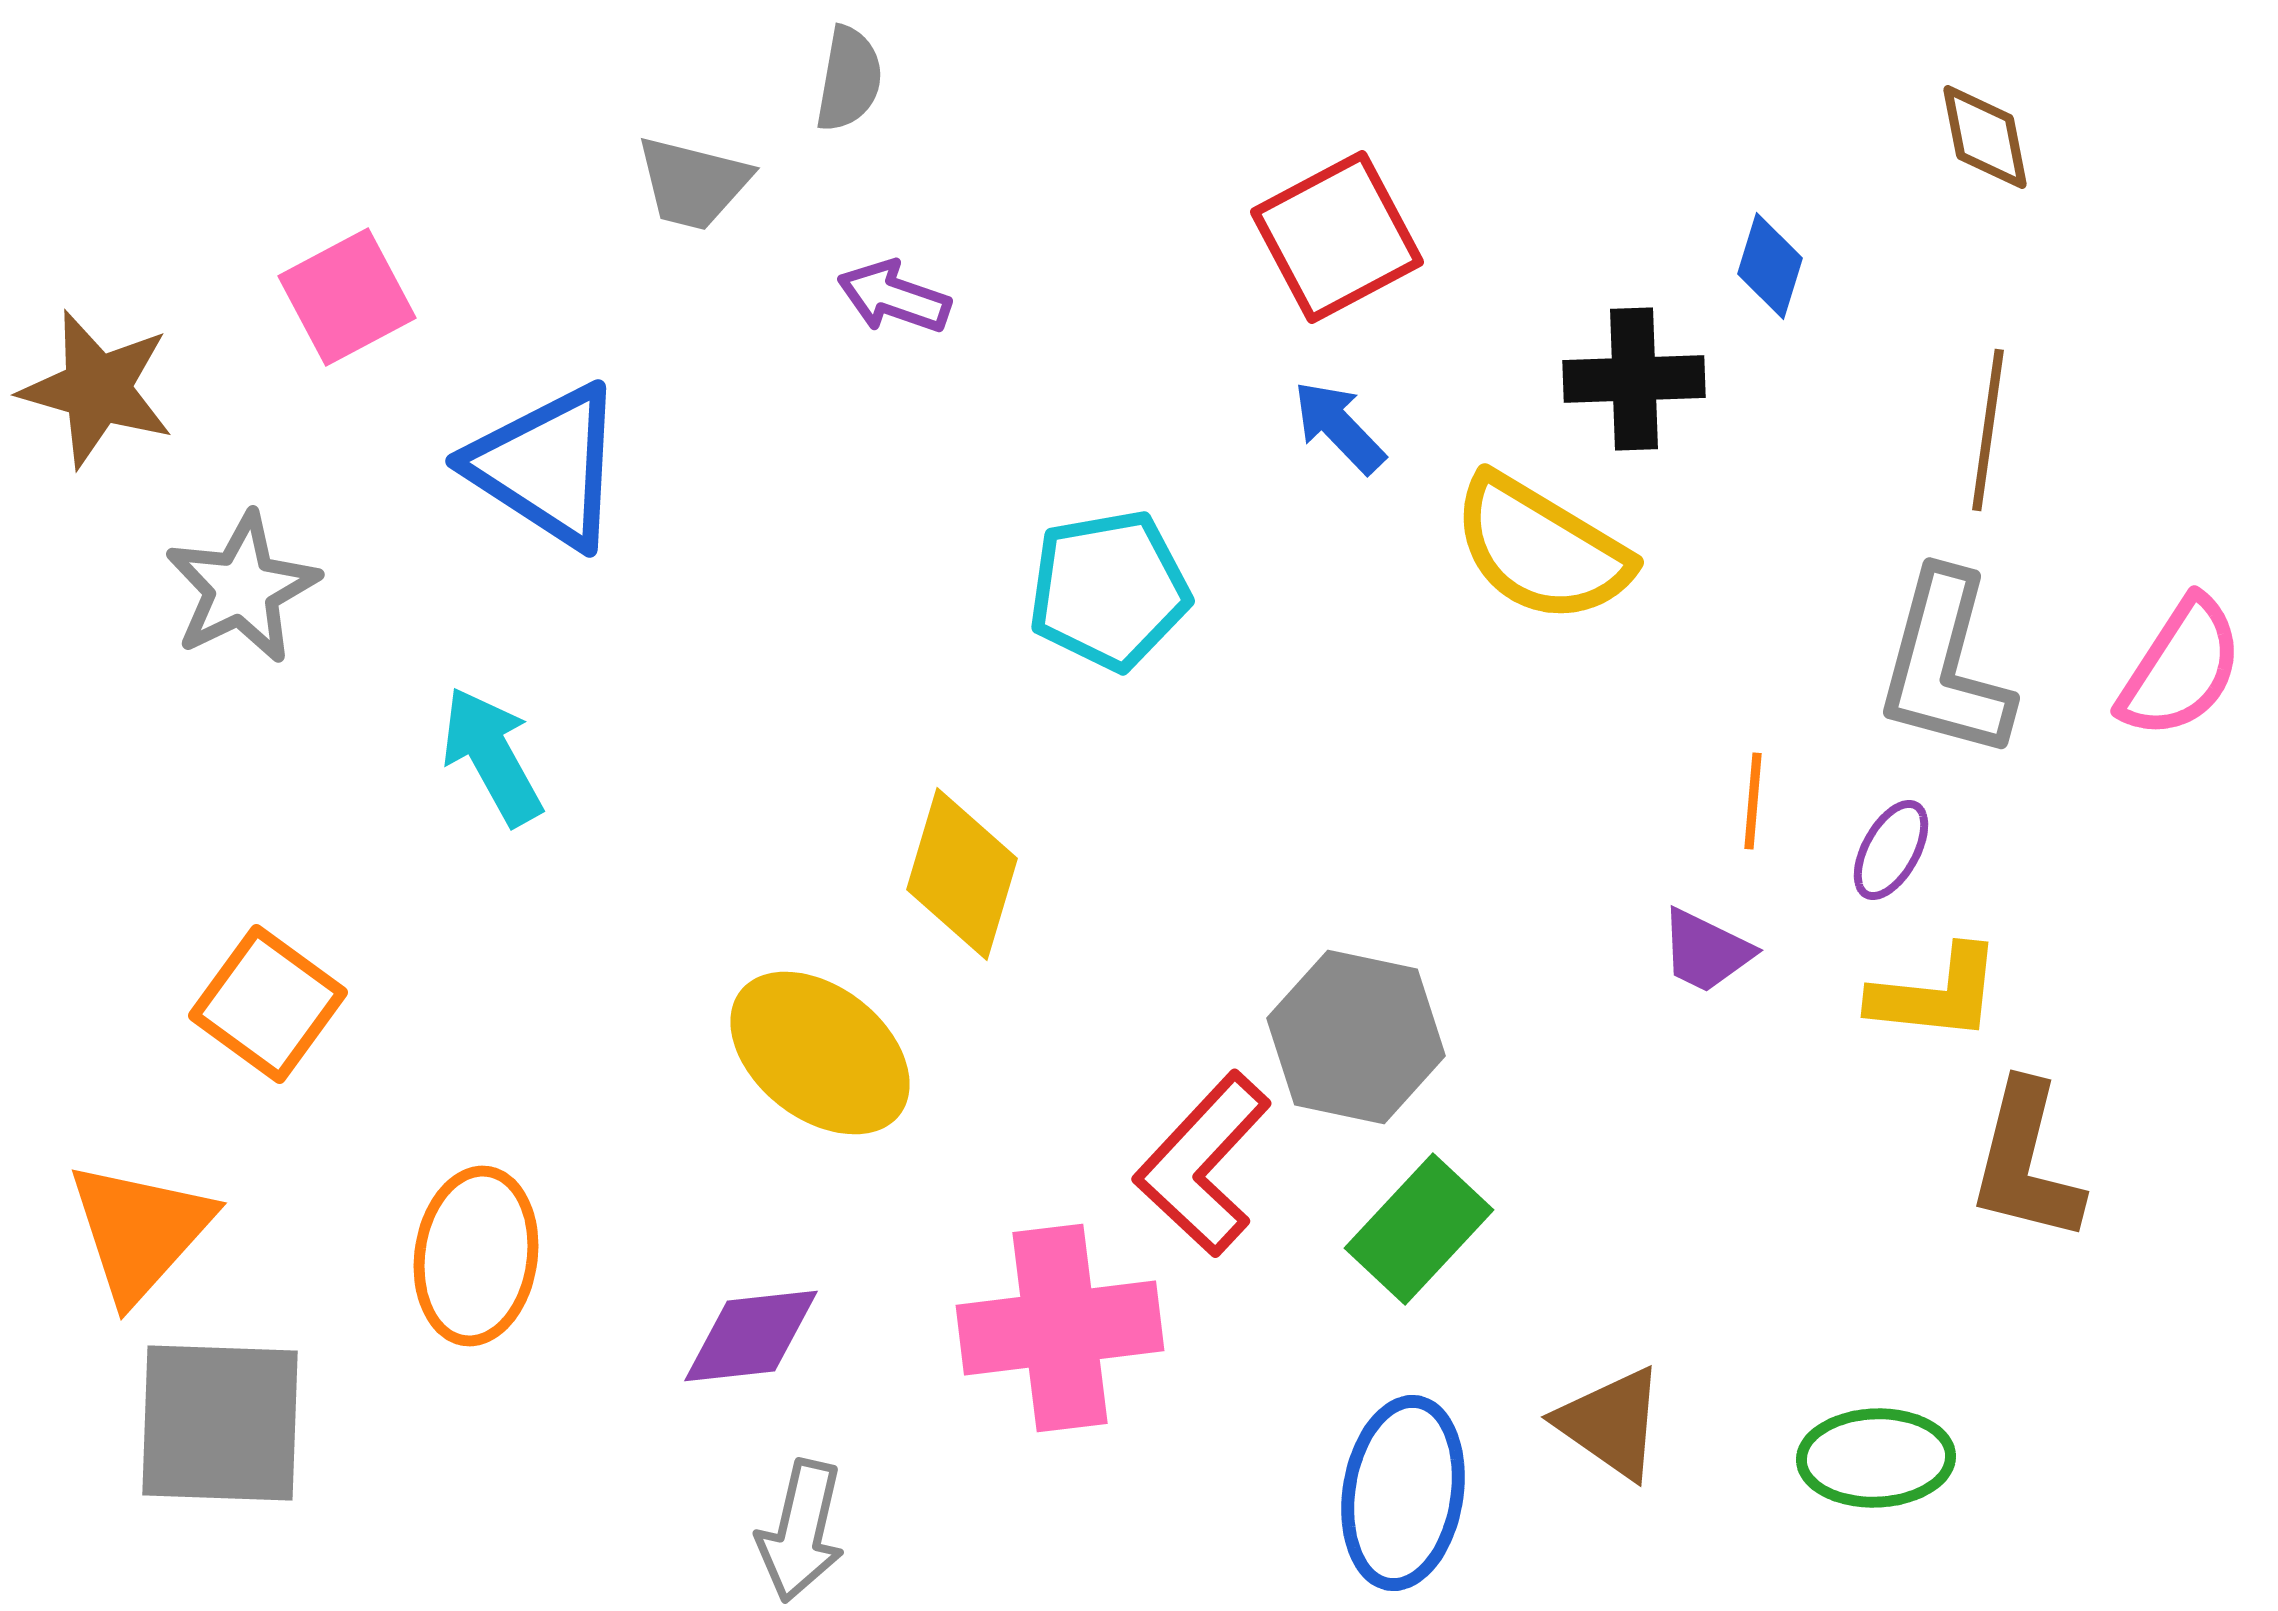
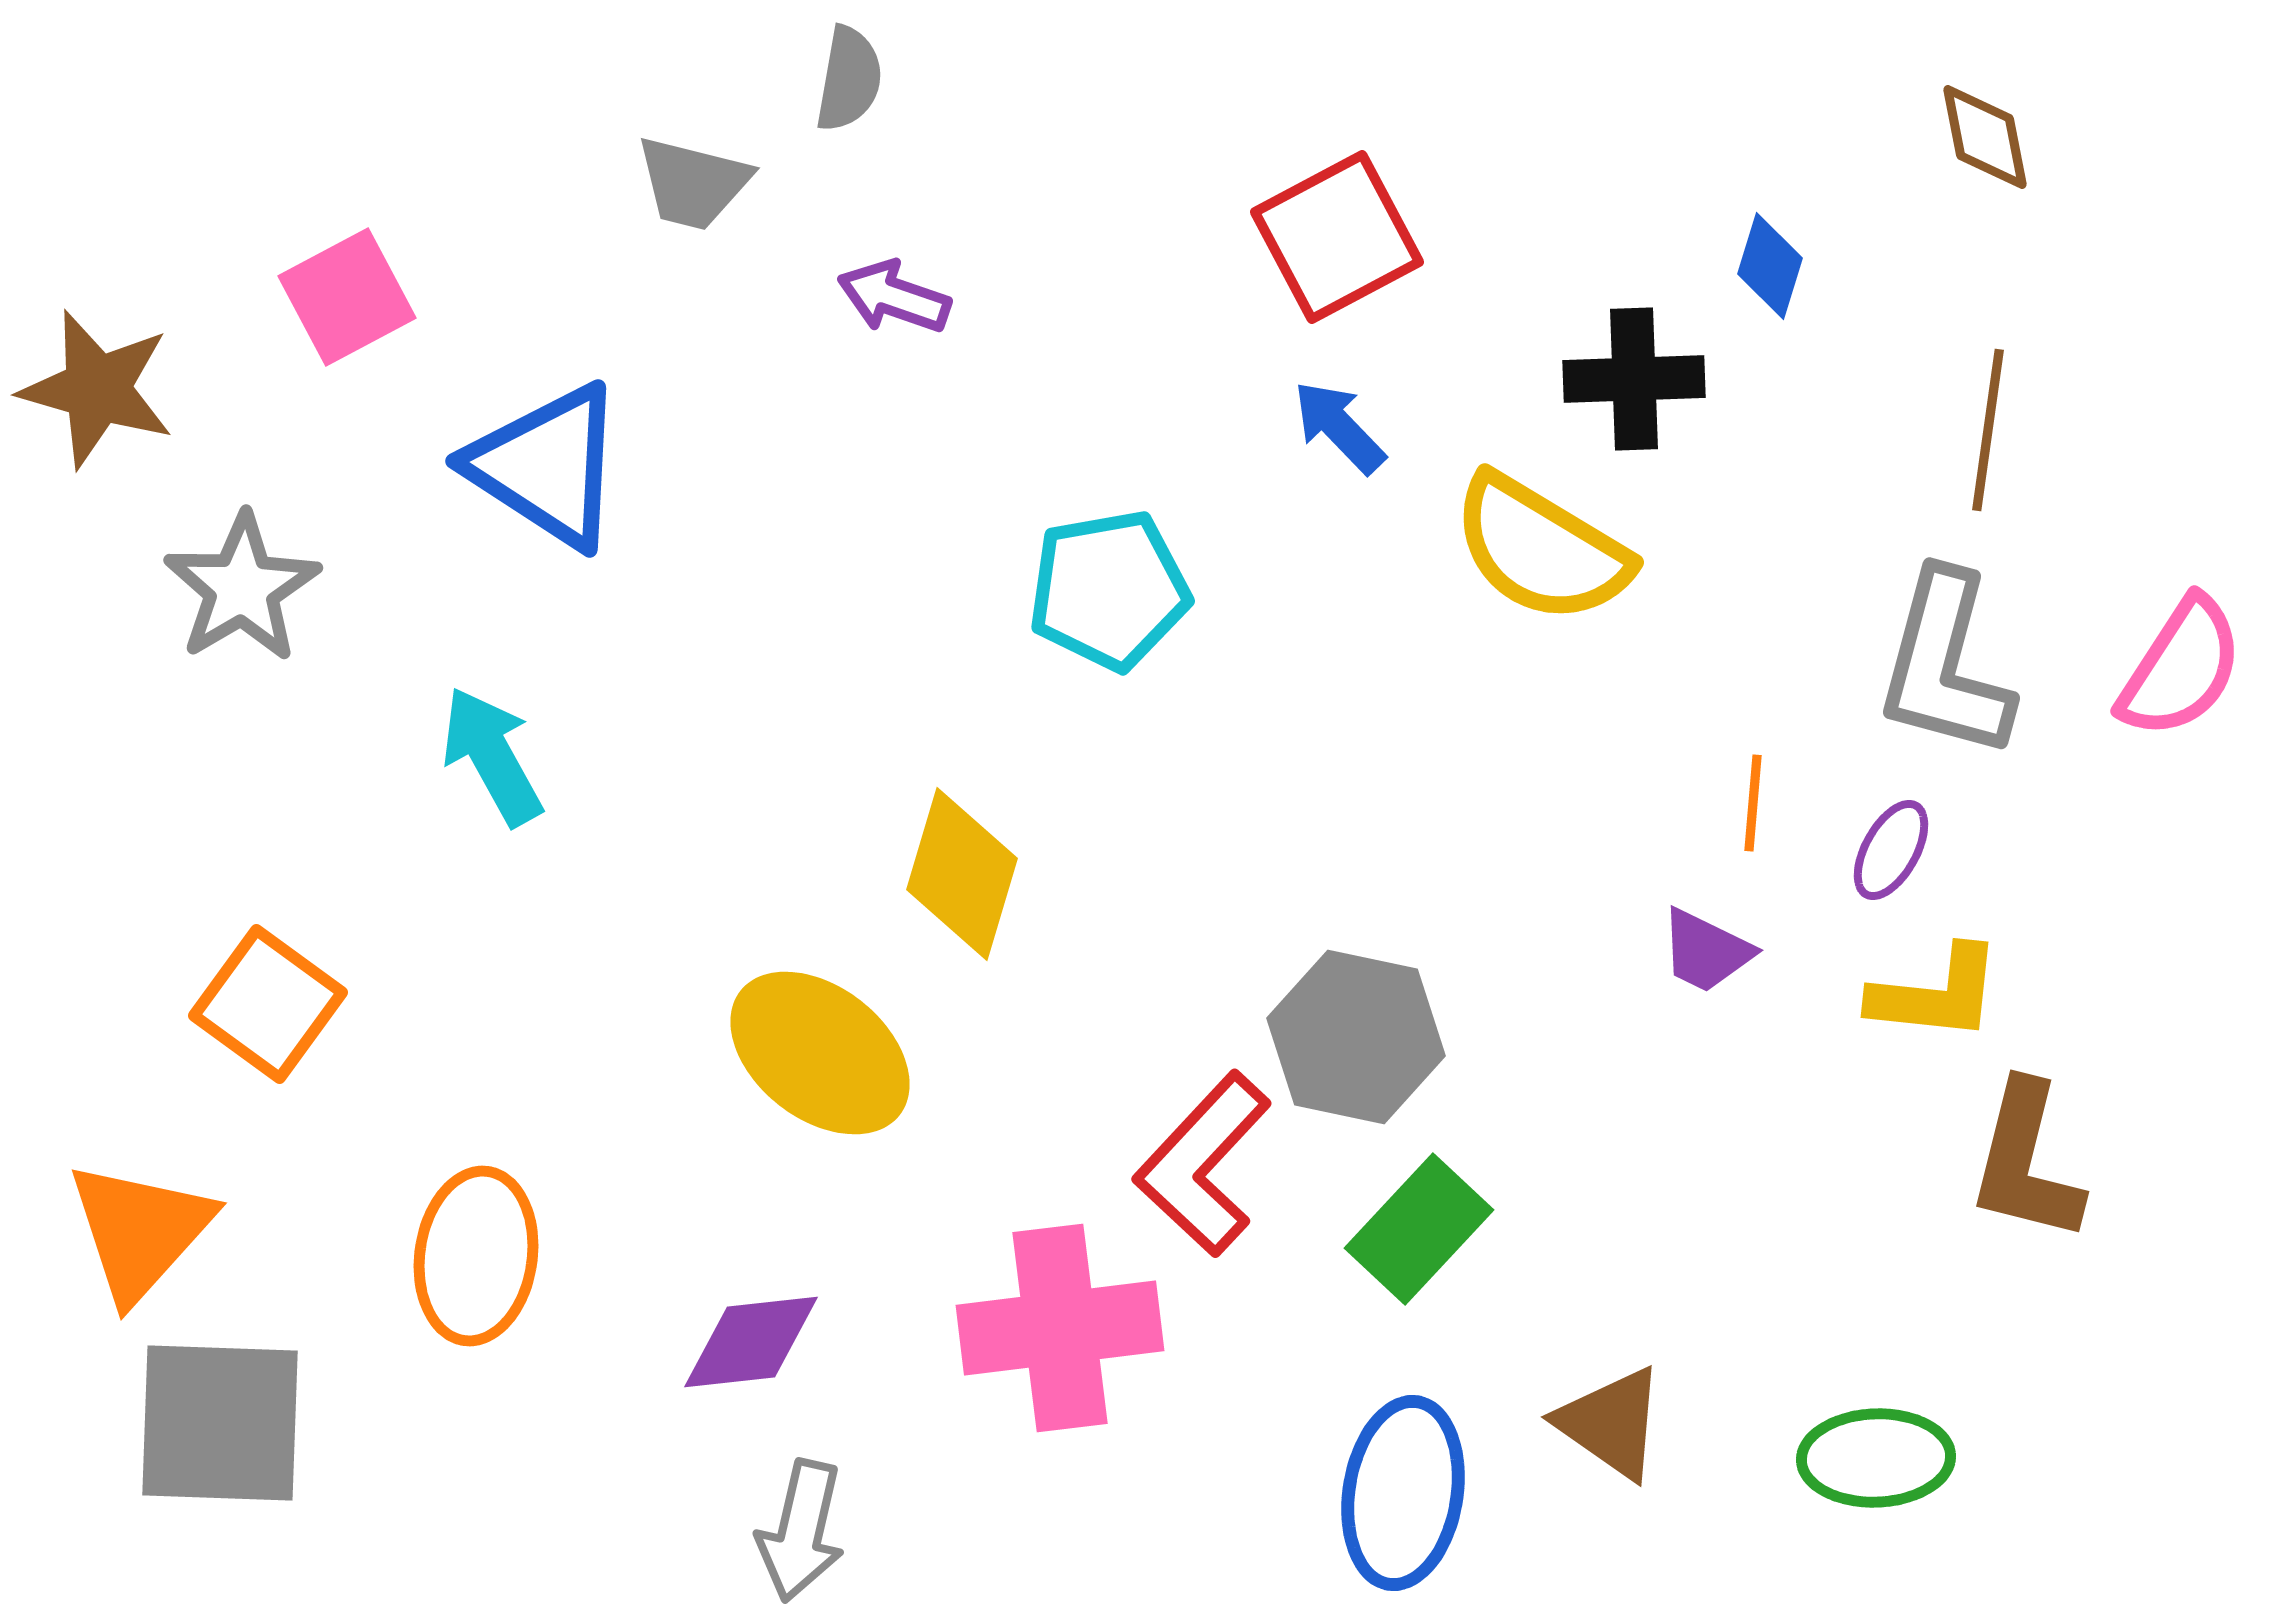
gray star: rotated 5 degrees counterclockwise
orange line: moved 2 px down
purple diamond: moved 6 px down
